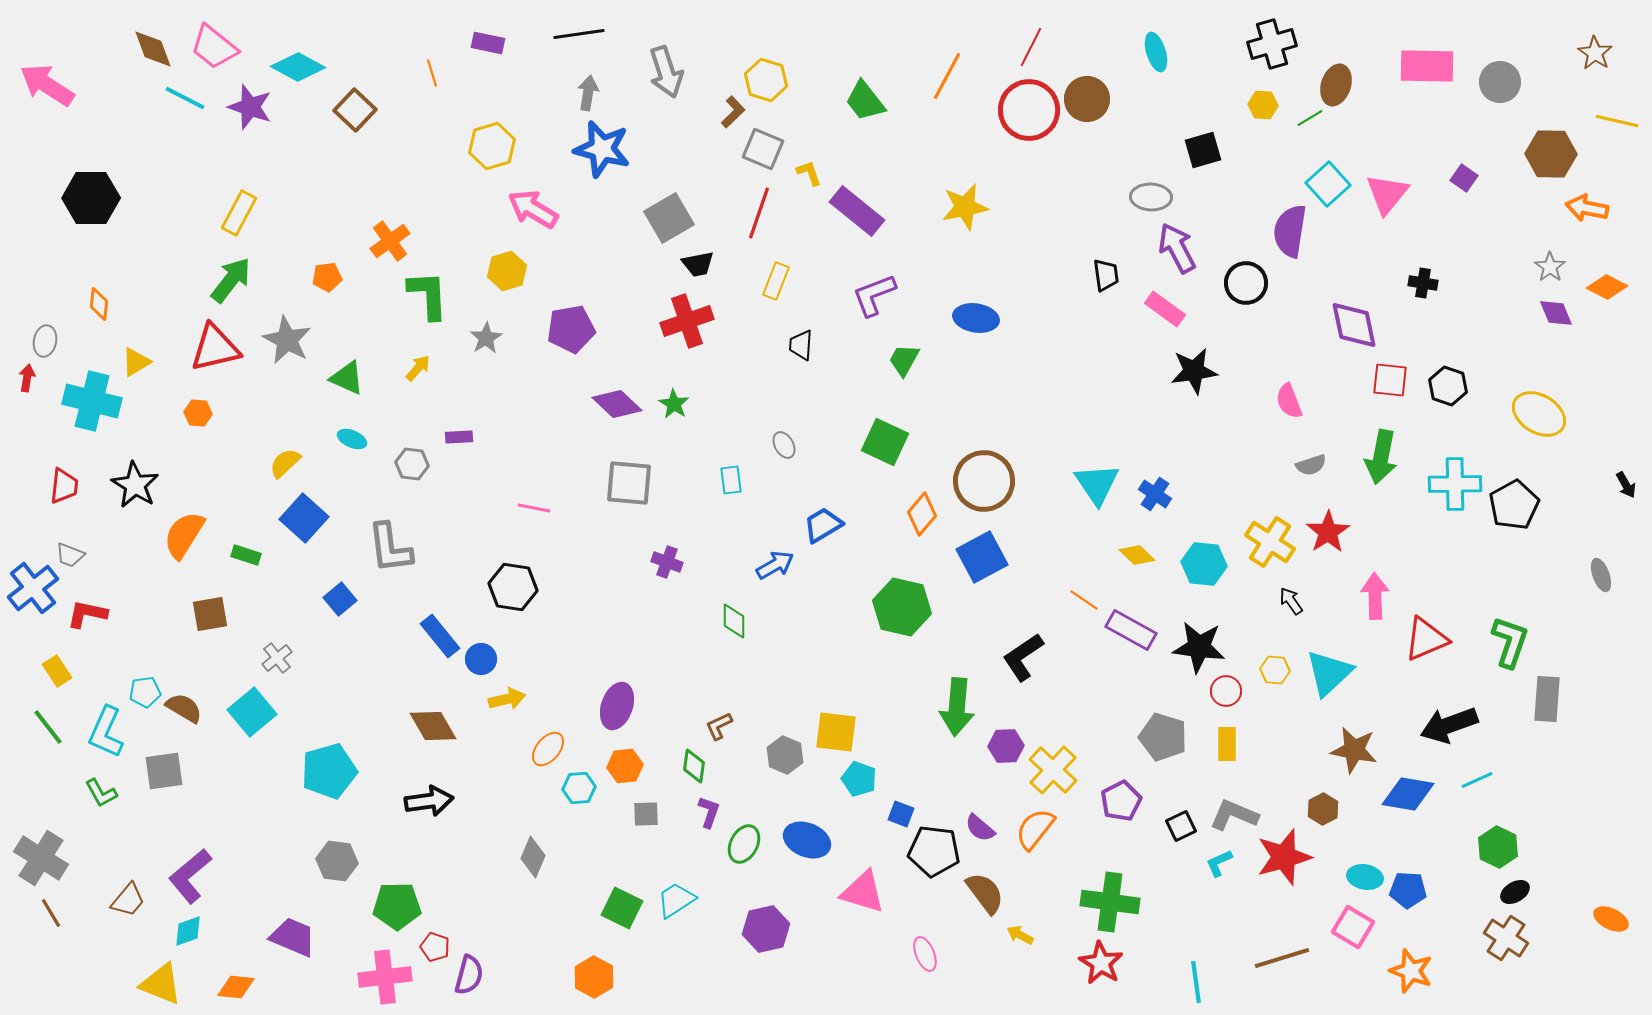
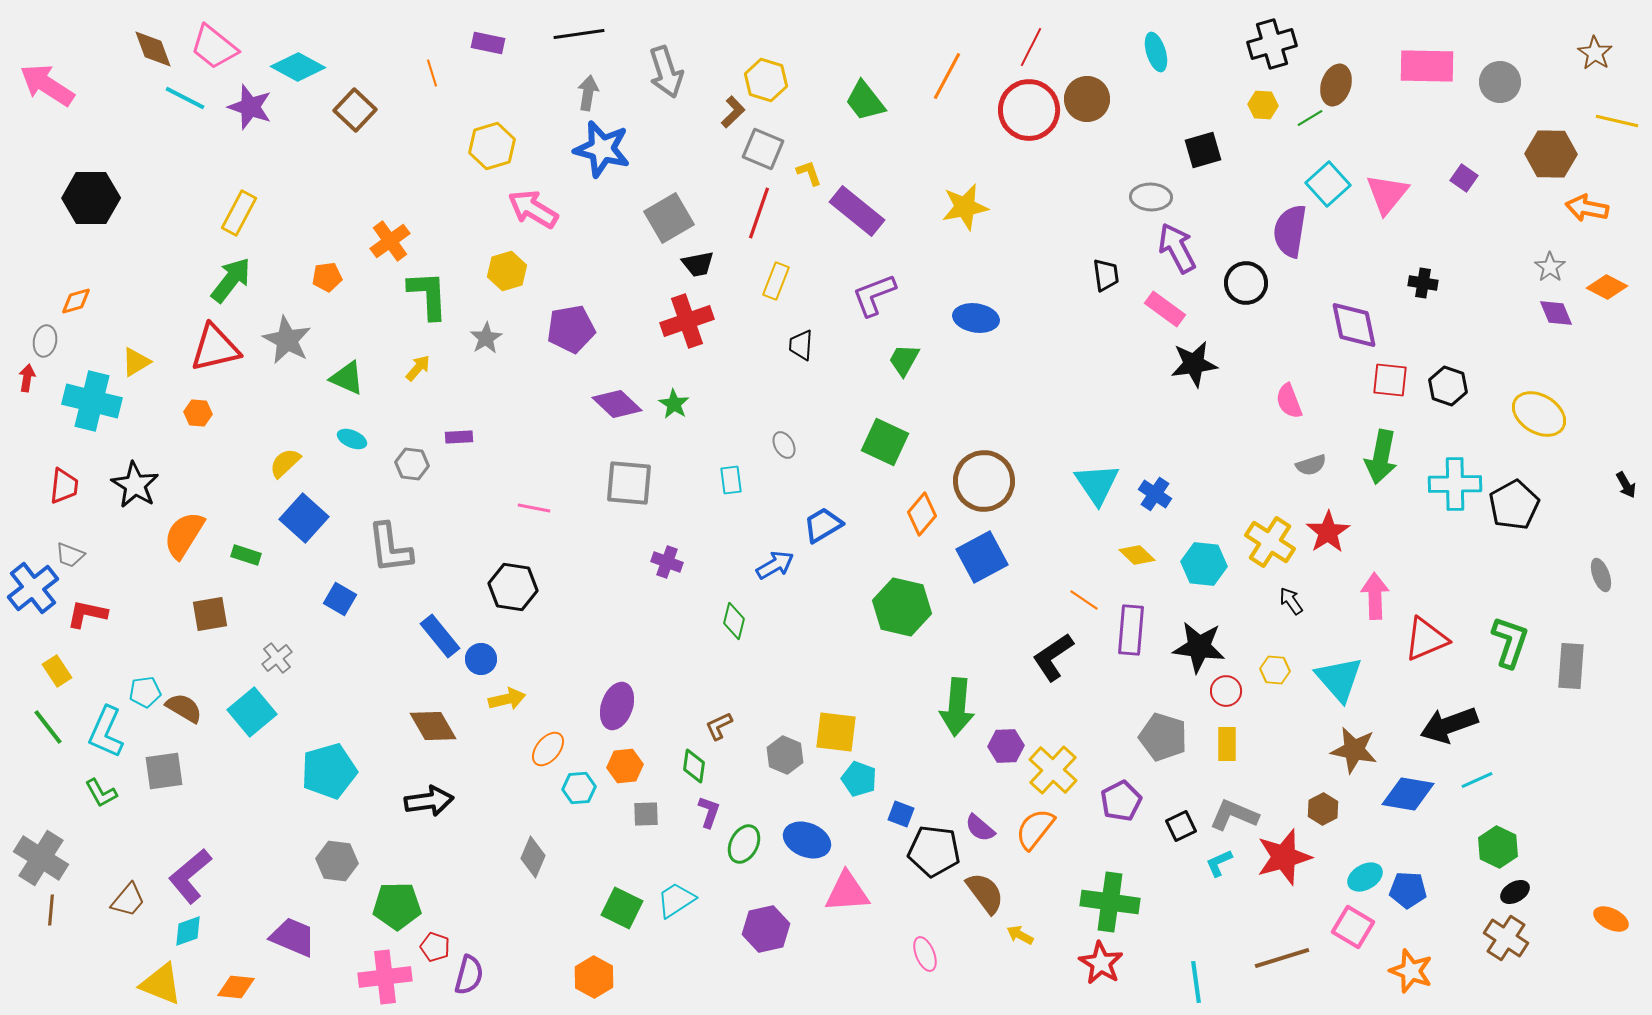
orange diamond at (99, 304): moved 23 px left, 3 px up; rotated 68 degrees clockwise
black star at (1194, 371): moved 7 px up
blue square at (340, 599): rotated 20 degrees counterclockwise
green diamond at (734, 621): rotated 15 degrees clockwise
purple rectangle at (1131, 630): rotated 66 degrees clockwise
black L-shape at (1023, 657): moved 30 px right
cyan triangle at (1329, 673): moved 10 px right, 6 px down; rotated 28 degrees counterclockwise
gray rectangle at (1547, 699): moved 24 px right, 33 px up
cyan ellipse at (1365, 877): rotated 40 degrees counterclockwise
pink triangle at (863, 892): moved 16 px left; rotated 21 degrees counterclockwise
brown line at (51, 913): moved 3 px up; rotated 36 degrees clockwise
